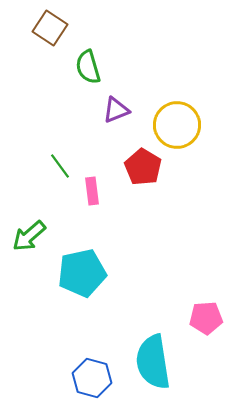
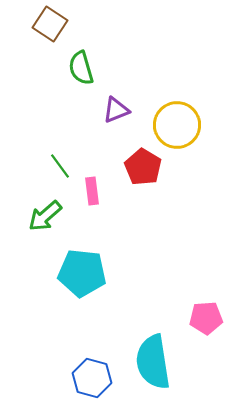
brown square: moved 4 px up
green semicircle: moved 7 px left, 1 px down
green arrow: moved 16 px right, 20 px up
cyan pentagon: rotated 18 degrees clockwise
